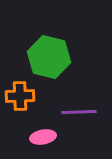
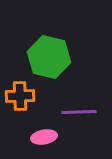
pink ellipse: moved 1 px right
